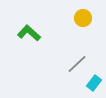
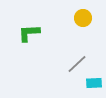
green L-shape: rotated 45 degrees counterclockwise
cyan rectangle: rotated 49 degrees clockwise
